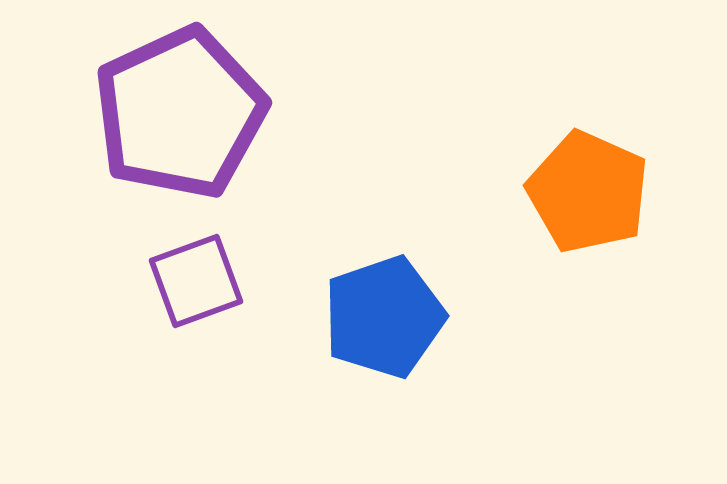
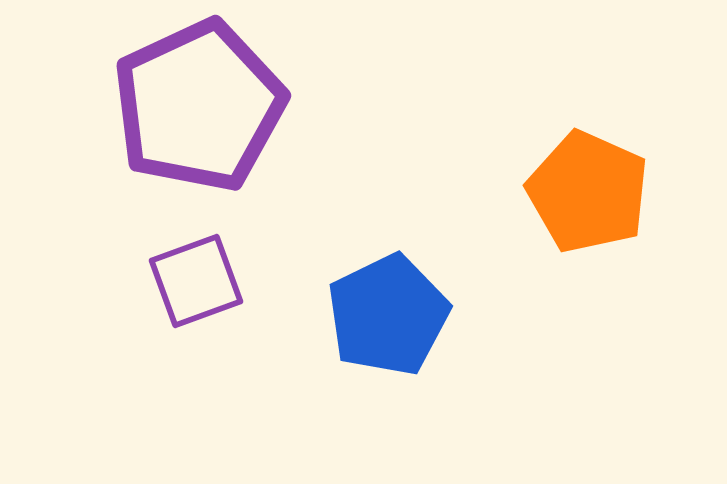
purple pentagon: moved 19 px right, 7 px up
blue pentagon: moved 4 px right, 2 px up; rotated 7 degrees counterclockwise
